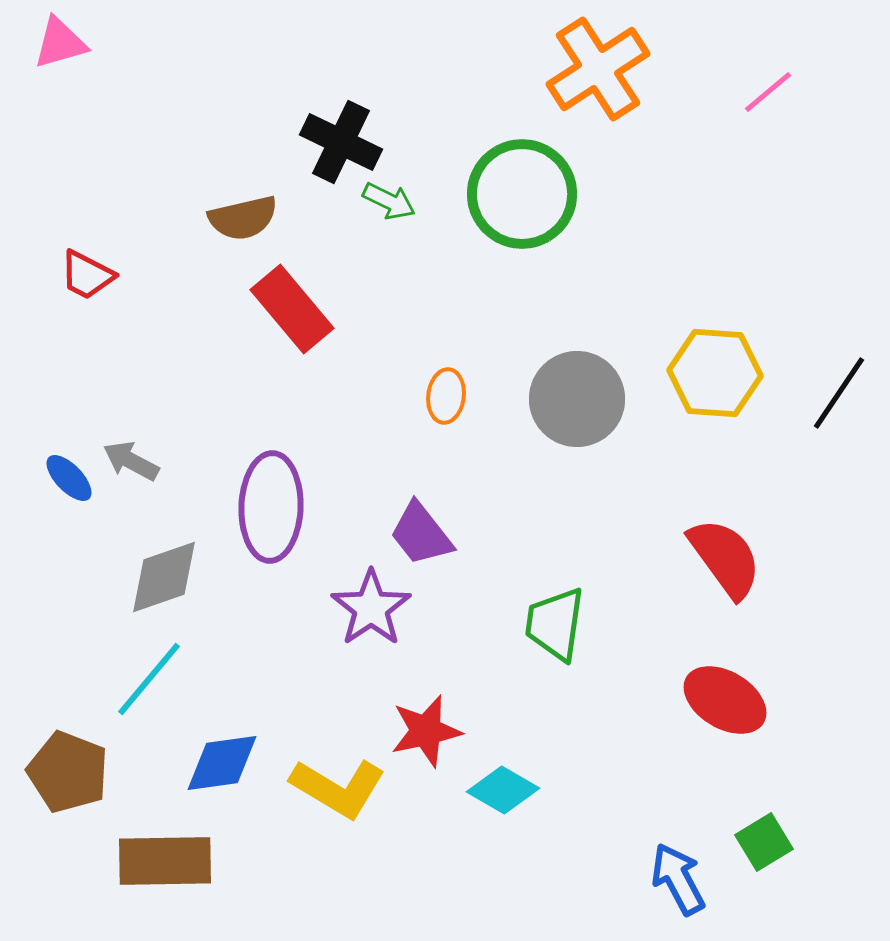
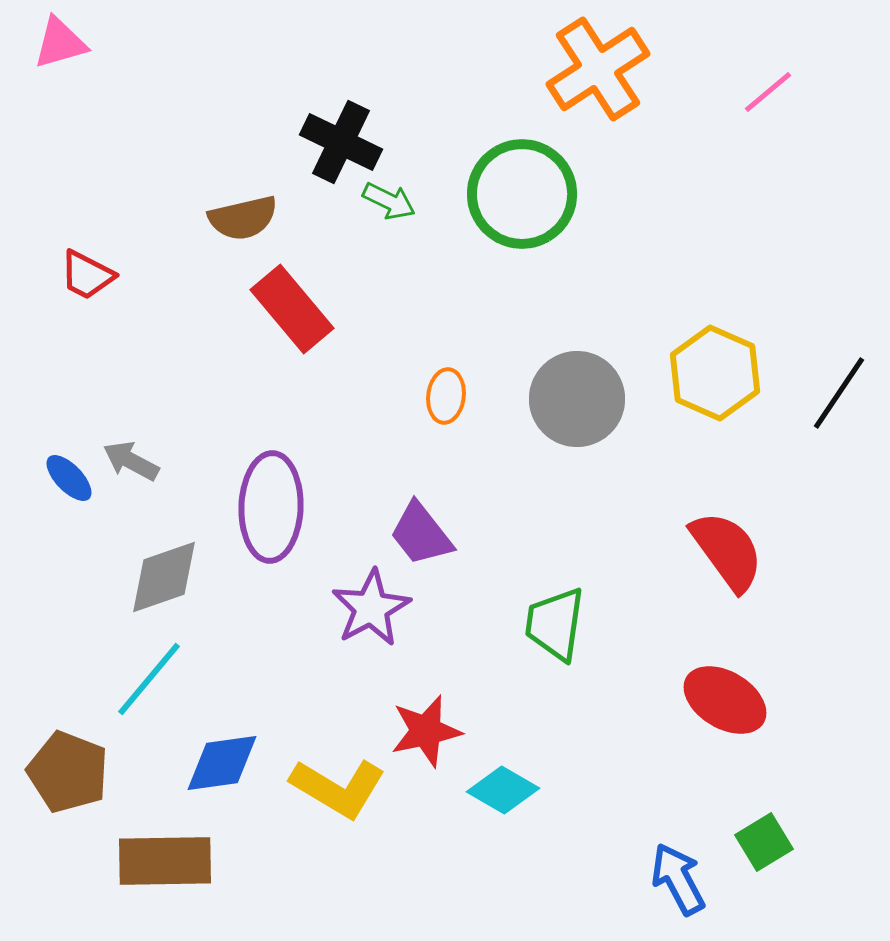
yellow hexagon: rotated 20 degrees clockwise
red semicircle: moved 2 px right, 7 px up
purple star: rotated 6 degrees clockwise
